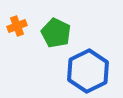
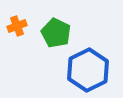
blue hexagon: moved 1 px up
